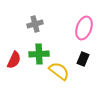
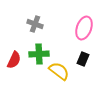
gray cross: rotated 35 degrees clockwise
